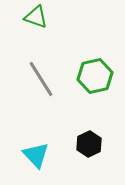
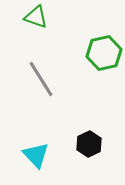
green hexagon: moved 9 px right, 23 px up
